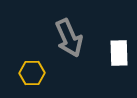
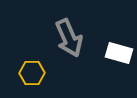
white rectangle: rotated 72 degrees counterclockwise
